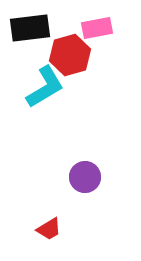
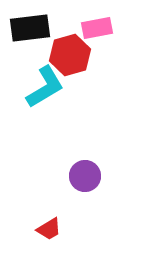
purple circle: moved 1 px up
